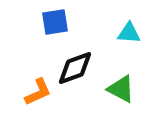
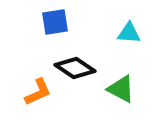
black diamond: rotated 54 degrees clockwise
